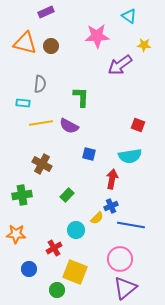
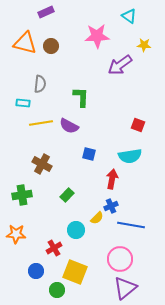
blue circle: moved 7 px right, 2 px down
